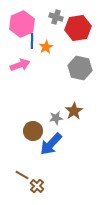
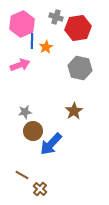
gray star: moved 31 px left, 6 px up
brown cross: moved 3 px right, 3 px down
